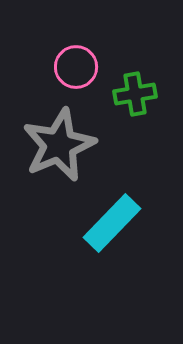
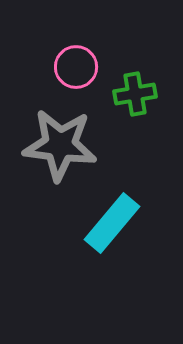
gray star: moved 1 px right; rotated 30 degrees clockwise
cyan rectangle: rotated 4 degrees counterclockwise
